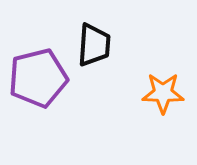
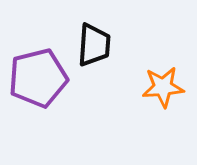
orange star: moved 6 px up; rotated 6 degrees counterclockwise
